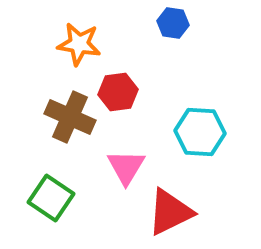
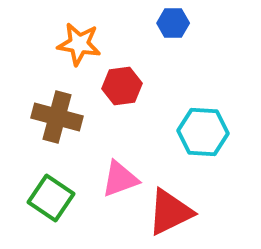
blue hexagon: rotated 8 degrees counterclockwise
red hexagon: moved 4 px right, 6 px up
brown cross: moved 13 px left; rotated 9 degrees counterclockwise
cyan hexagon: moved 3 px right
pink triangle: moved 6 px left, 12 px down; rotated 39 degrees clockwise
